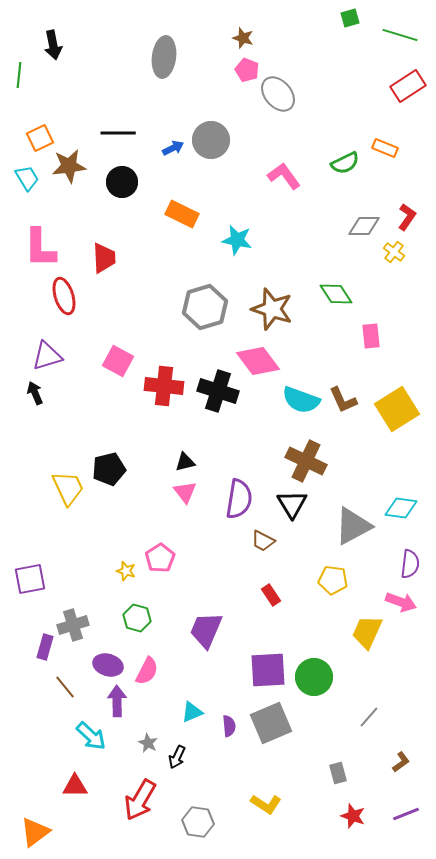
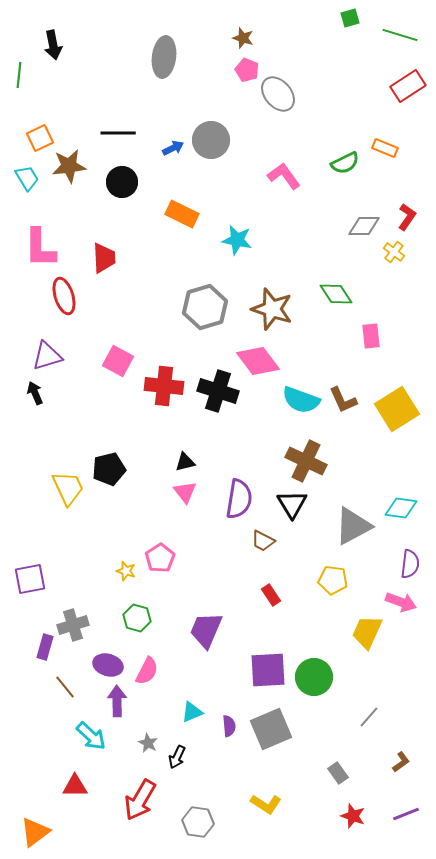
gray square at (271, 723): moved 6 px down
gray rectangle at (338, 773): rotated 20 degrees counterclockwise
